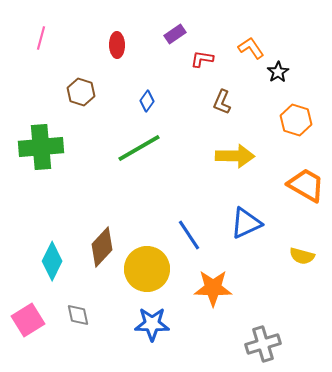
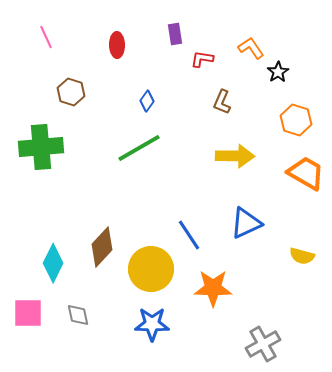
purple rectangle: rotated 65 degrees counterclockwise
pink line: moved 5 px right, 1 px up; rotated 40 degrees counterclockwise
brown hexagon: moved 10 px left
orange trapezoid: moved 12 px up
cyan diamond: moved 1 px right, 2 px down
yellow circle: moved 4 px right
pink square: moved 7 px up; rotated 32 degrees clockwise
gray cross: rotated 12 degrees counterclockwise
